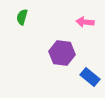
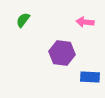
green semicircle: moved 1 px right, 3 px down; rotated 21 degrees clockwise
blue rectangle: rotated 36 degrees counterclockwise
